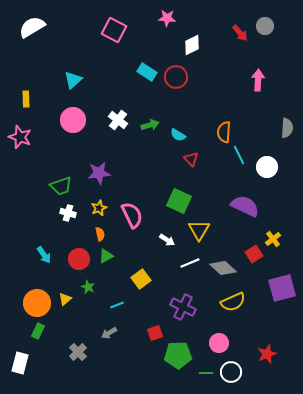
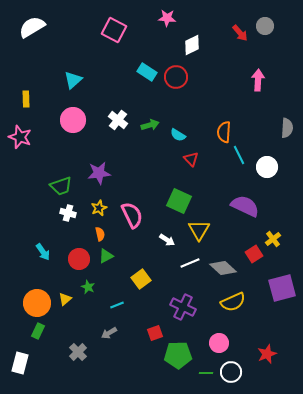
cyan arrow at (44, 255): moved 1 px left, 3 px up
